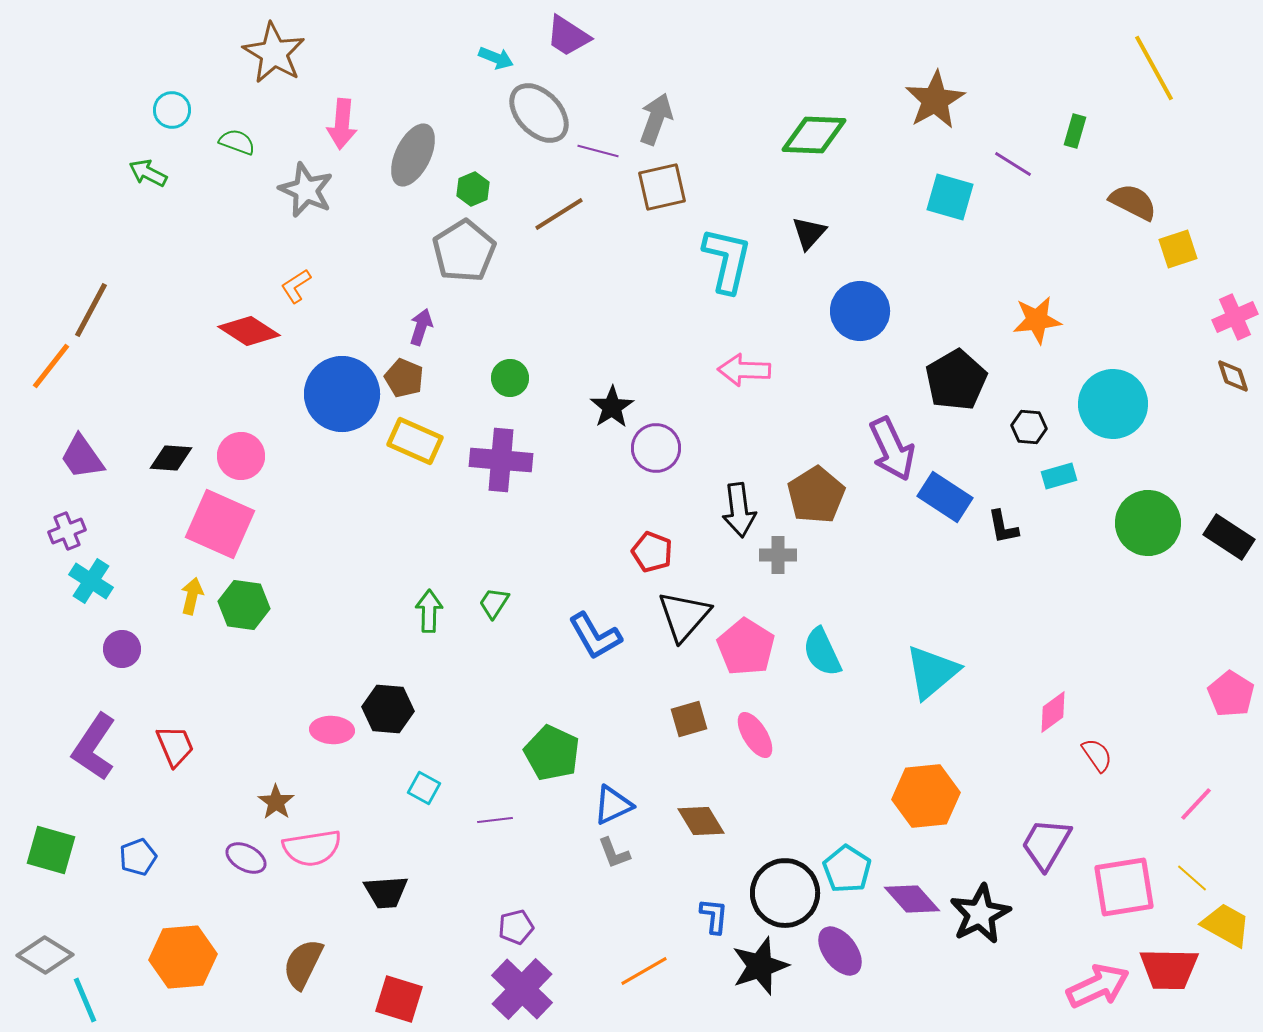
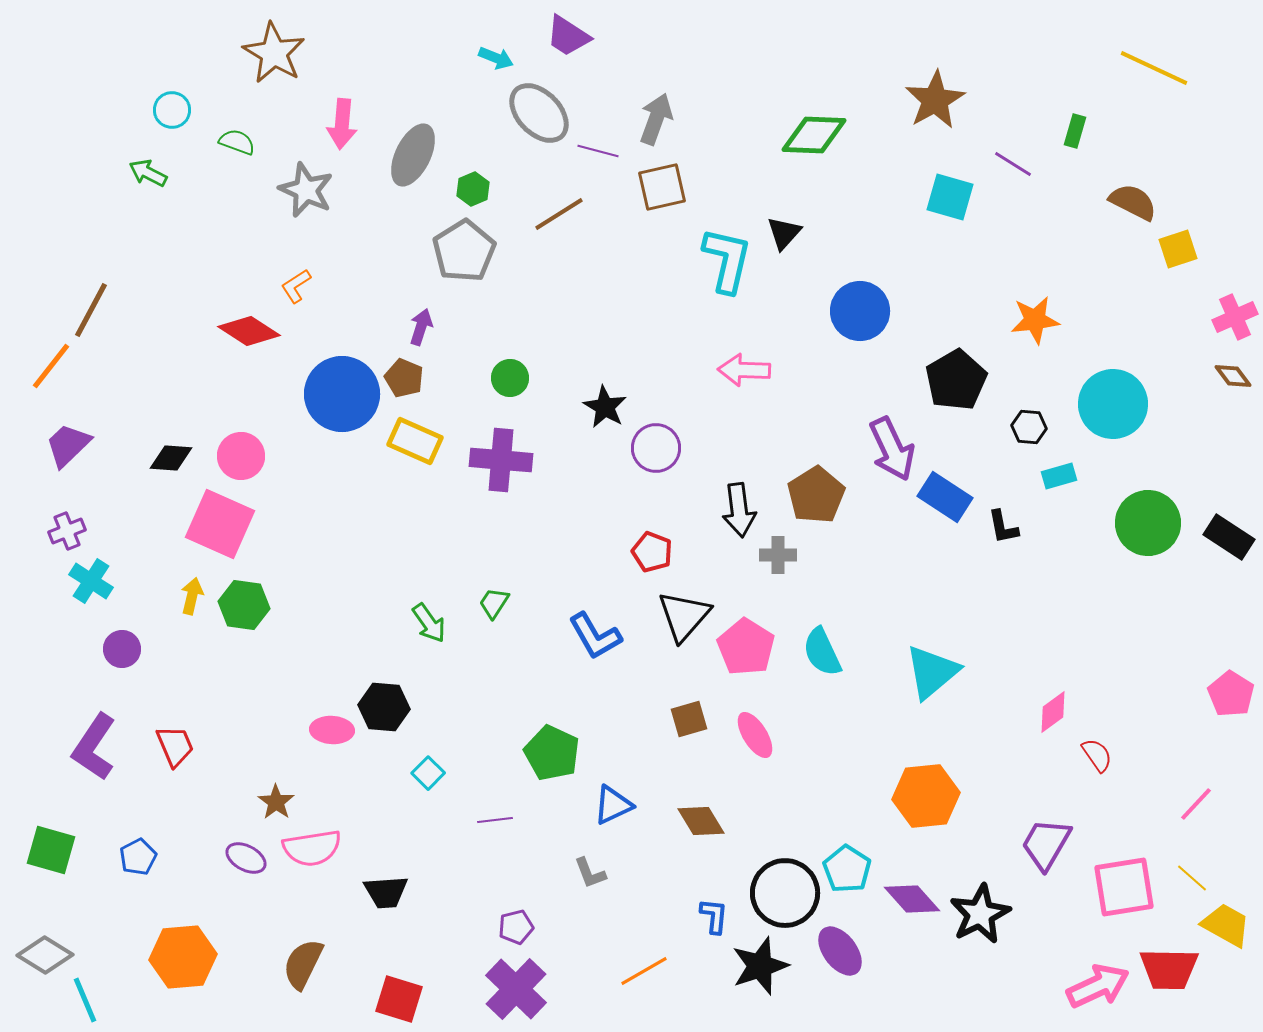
yellow line at (1154, 68): rotated 36 degrees counterclockwise
black triangle at (809, 233): moved 25 px left
orange star at (1037, 320): moved 2 px left
brown diamond at (1233, 376): rotated 18 degrees counterclockwise
black star at (612, 407): moved 7 px left; rotated 9 degrees counterclockwise
purple trapezoid at (82, 457): moved 14 px left, 12 px up; rotated 81 degrees clockwise
green arrow at (429, 611): moved 12 px down; rotated 144 degrees clockwise
black hexagon at (388, 709): moved 4 px left, 2 px up
cyan square at (424, 788): moved 4 px right, 15 px up; rotated 16 degrees clockwise
gray L-shape at (614, 853): moved 24 px left, 20 px down
blue pentagon at (138, 857): rotated 6 degrees counterclockwise
purple cross at (522, 989): moved 6 px left
